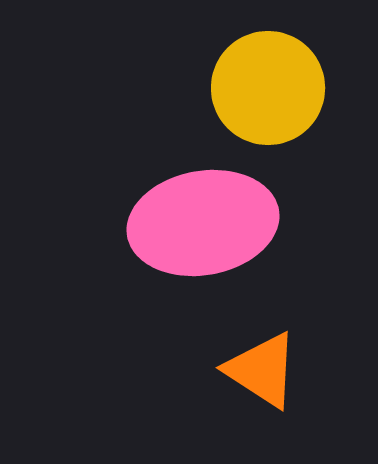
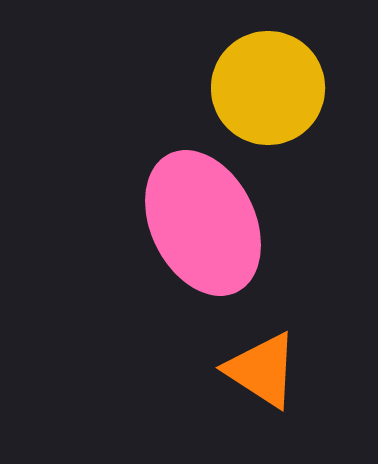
pink ellipse: rotated 74 degrees clockwise
